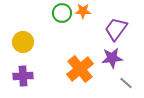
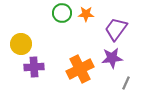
orange star: moved 3 px right, 3 px down
yellow circle: moved 2 px left, 2 px down
orange cross: rotated 12 degrees clockwise
purple cross: moved 11 px right, 9 px up
gray line: rotated 72 degrees clockwise
